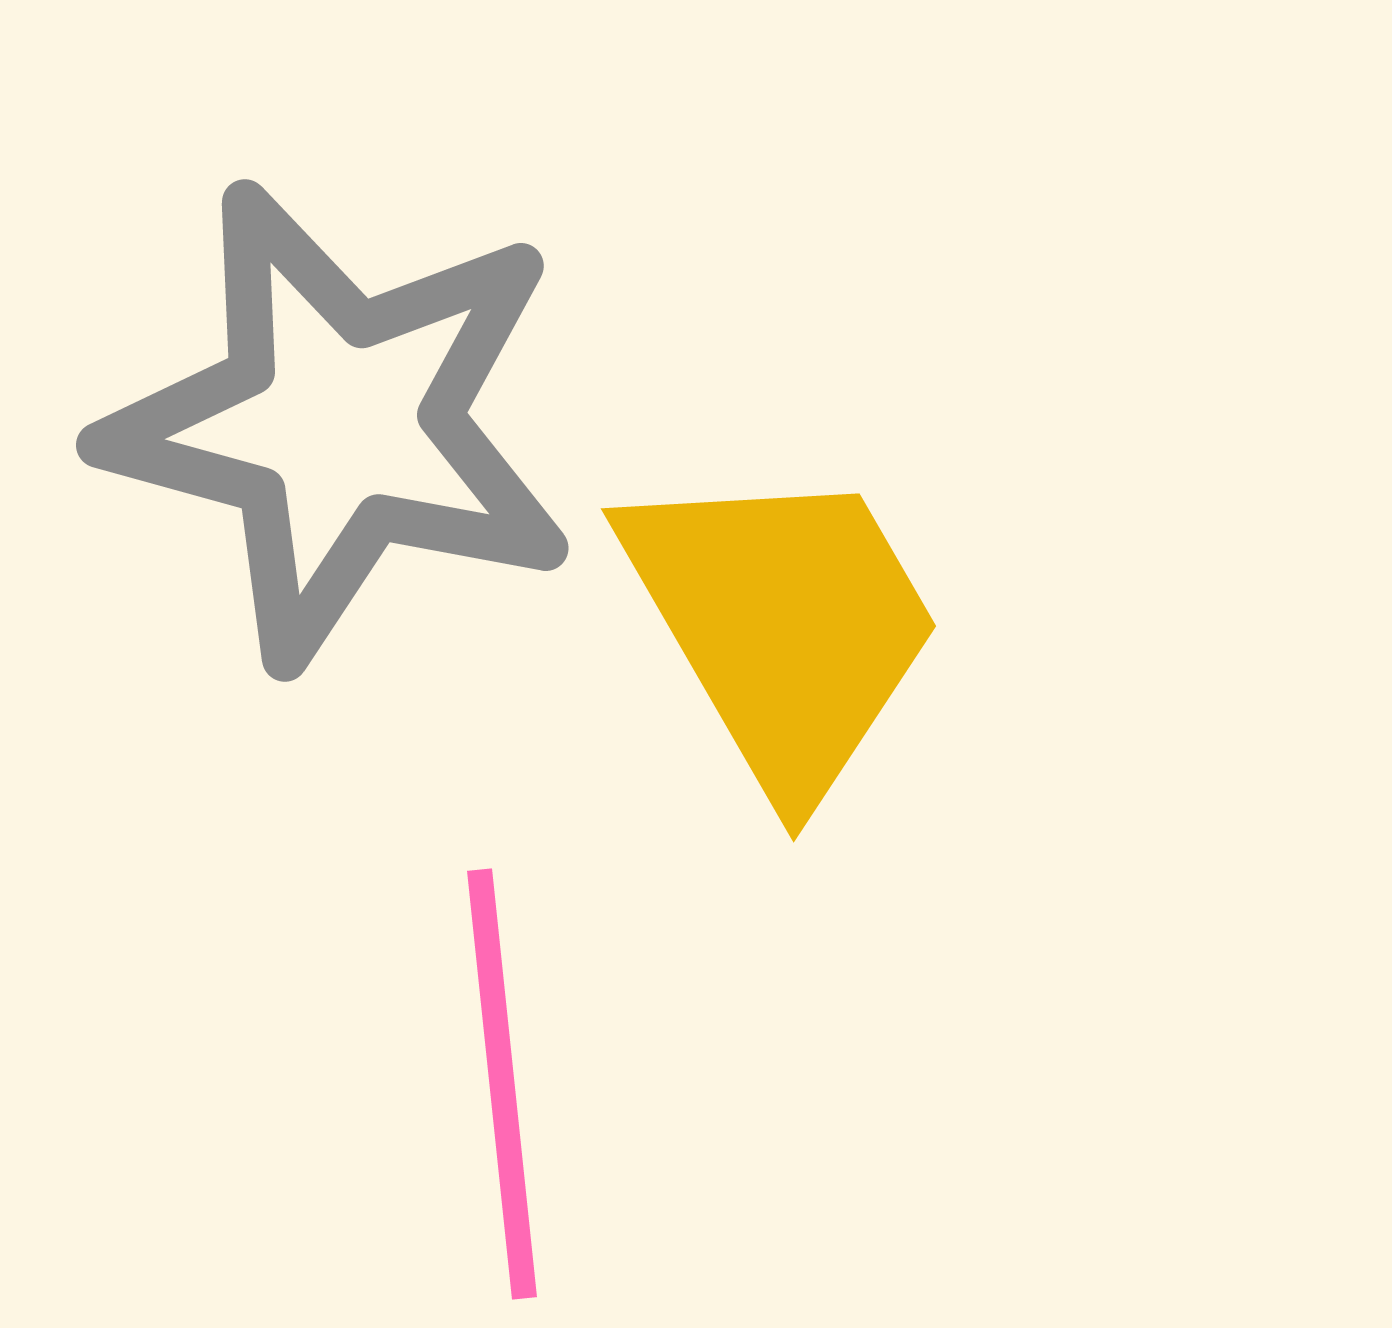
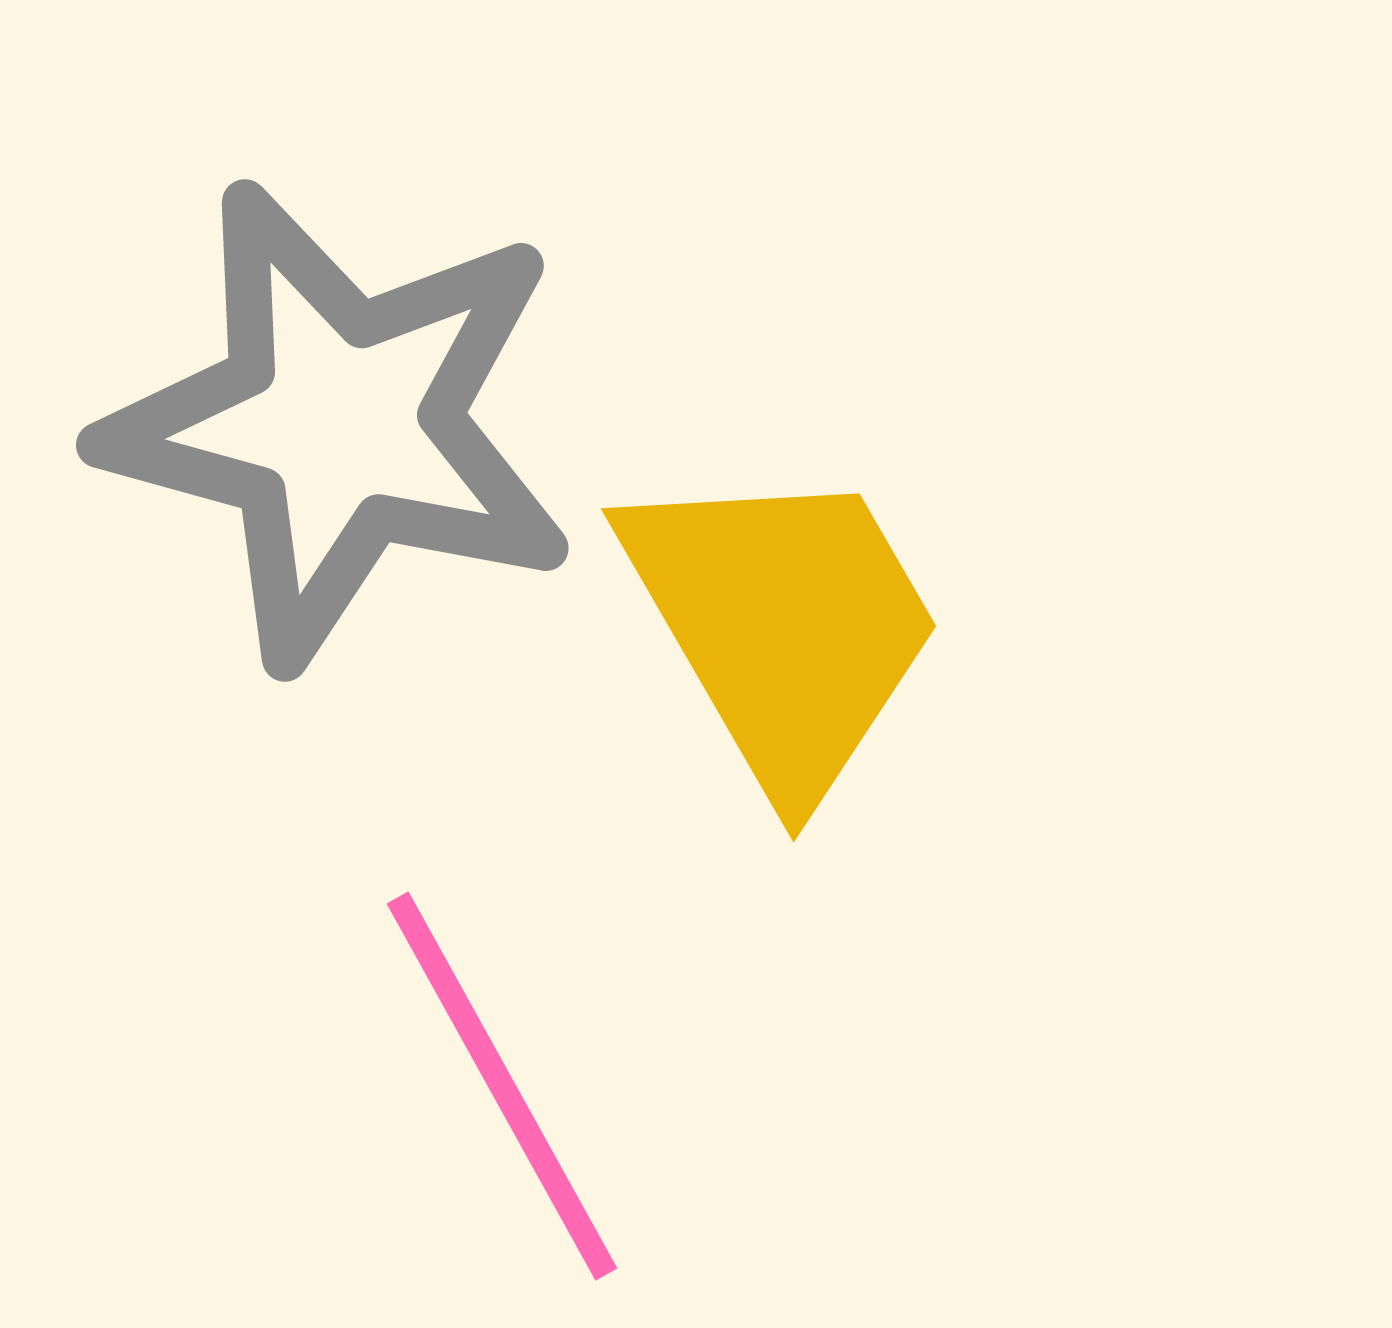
pink line: moved 2 px down; rotated 23 degrees counterclockwise
